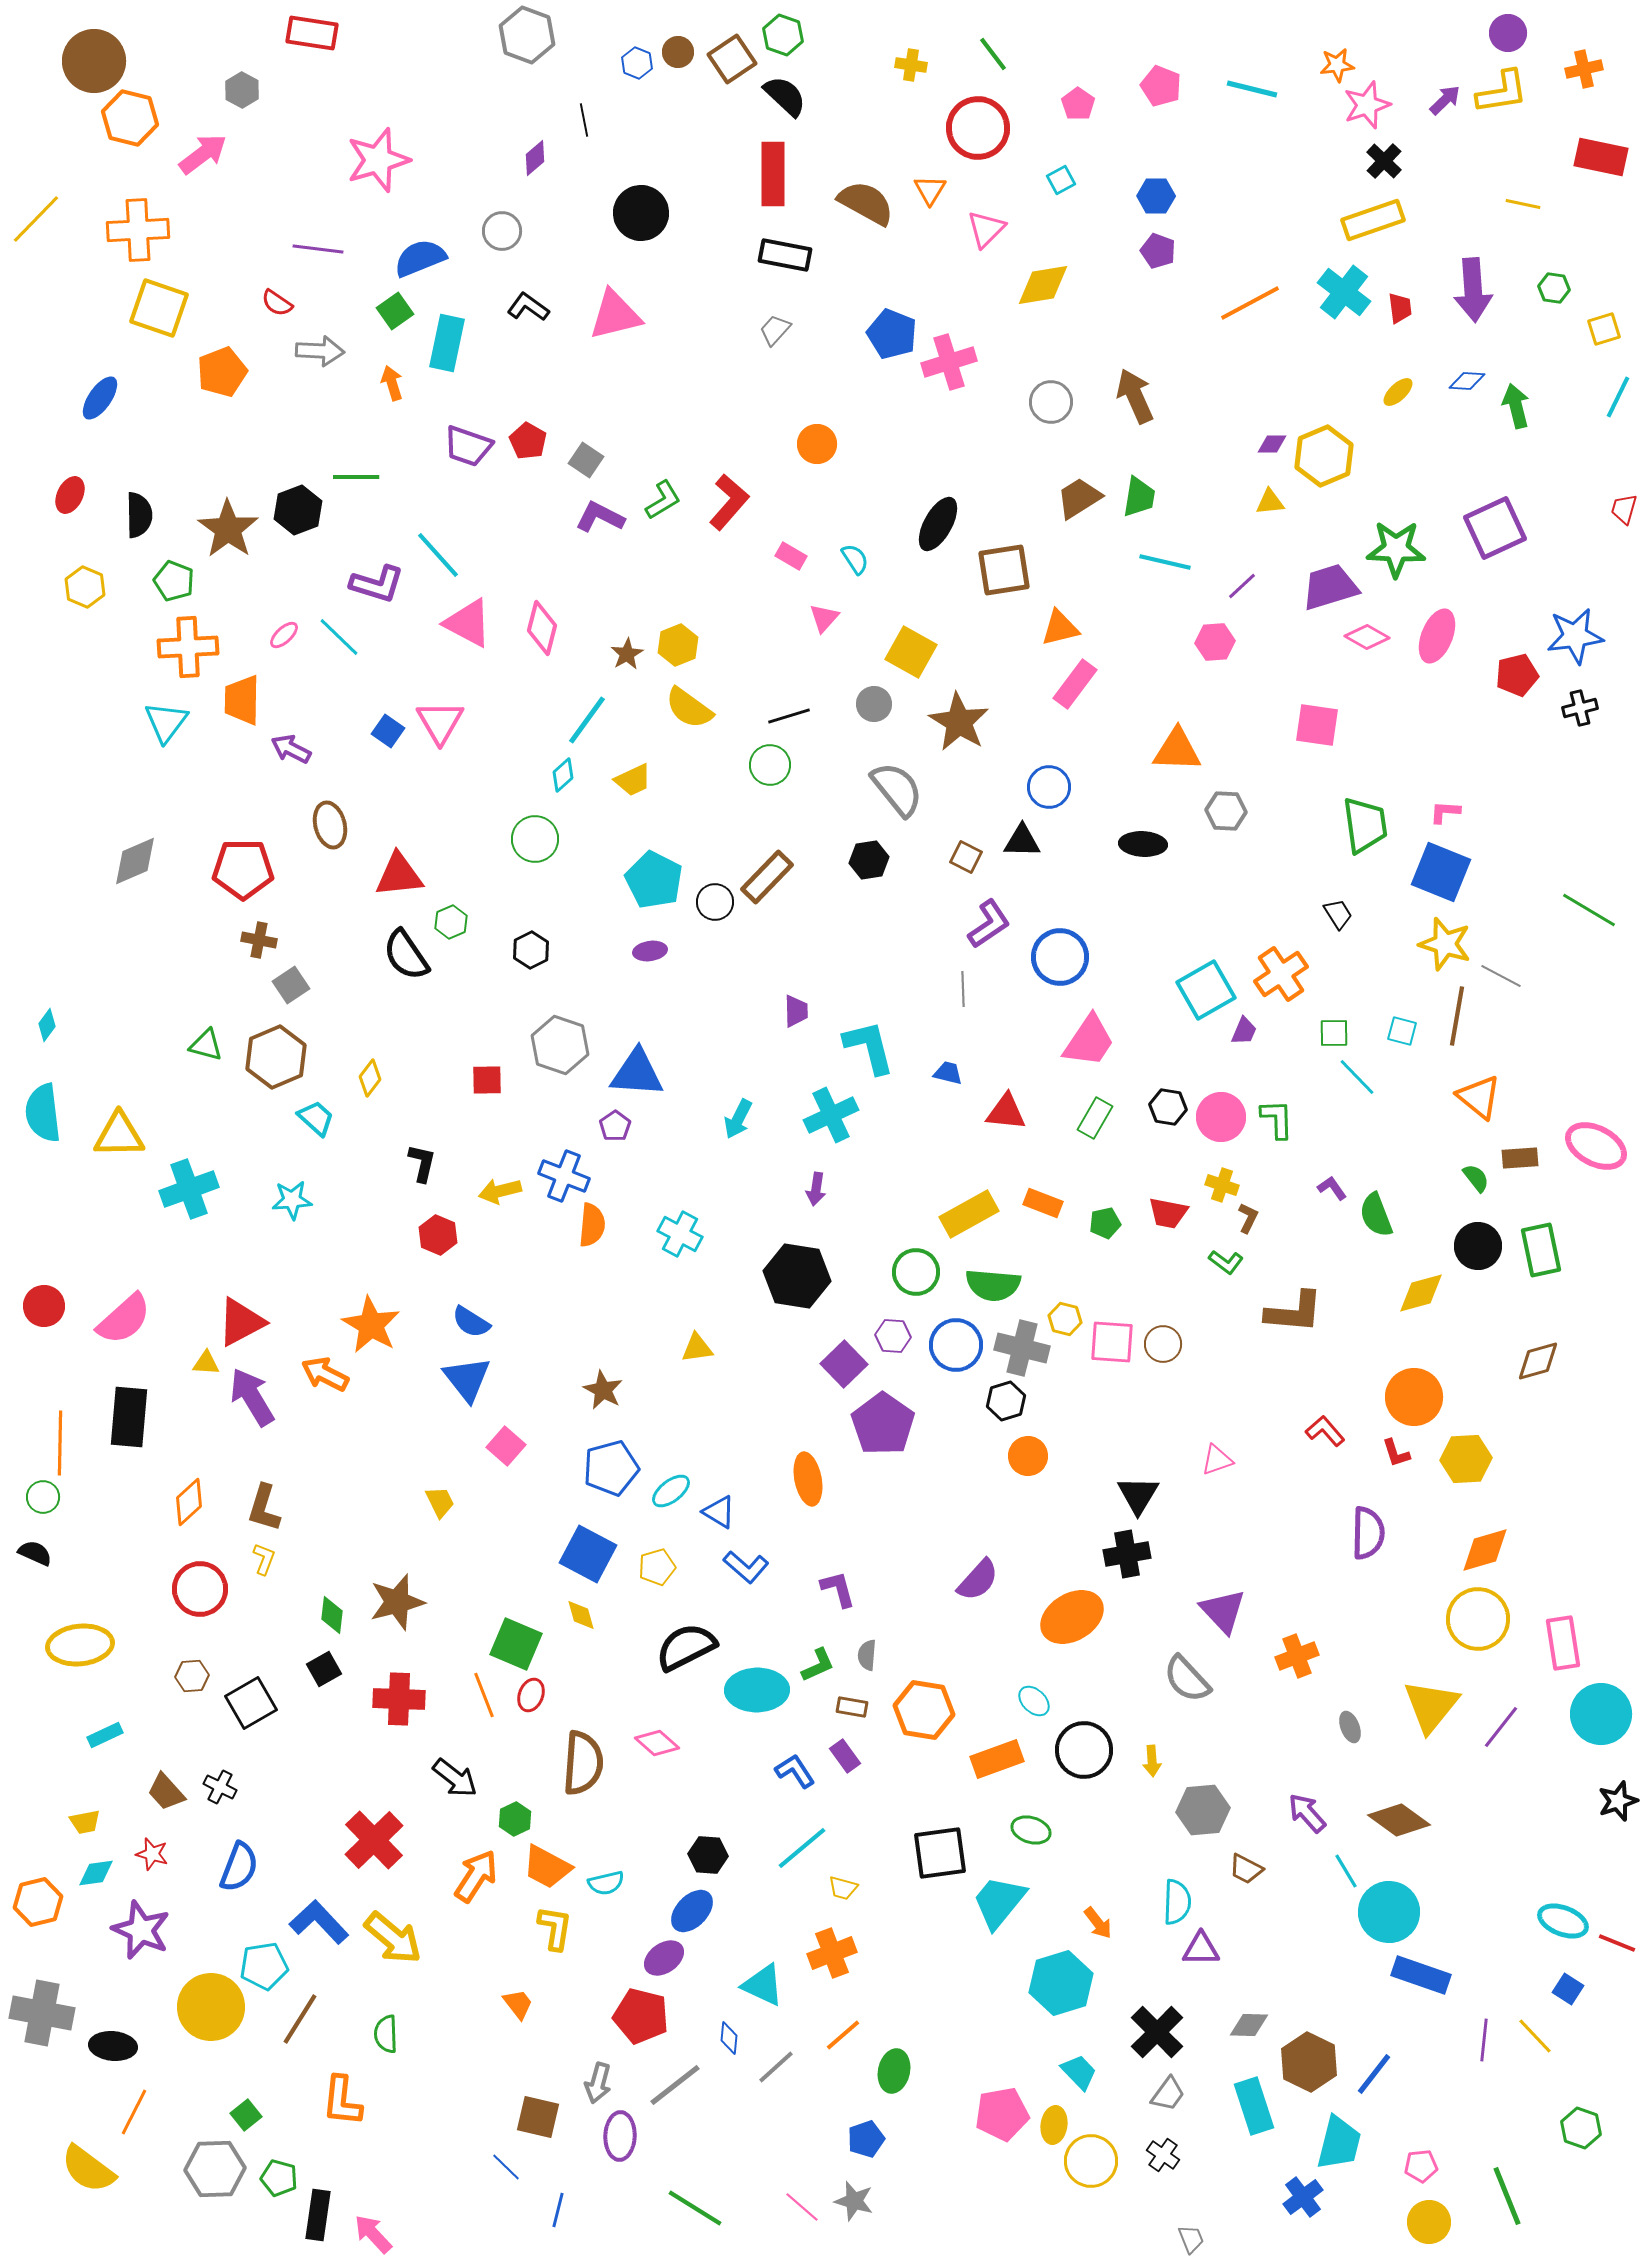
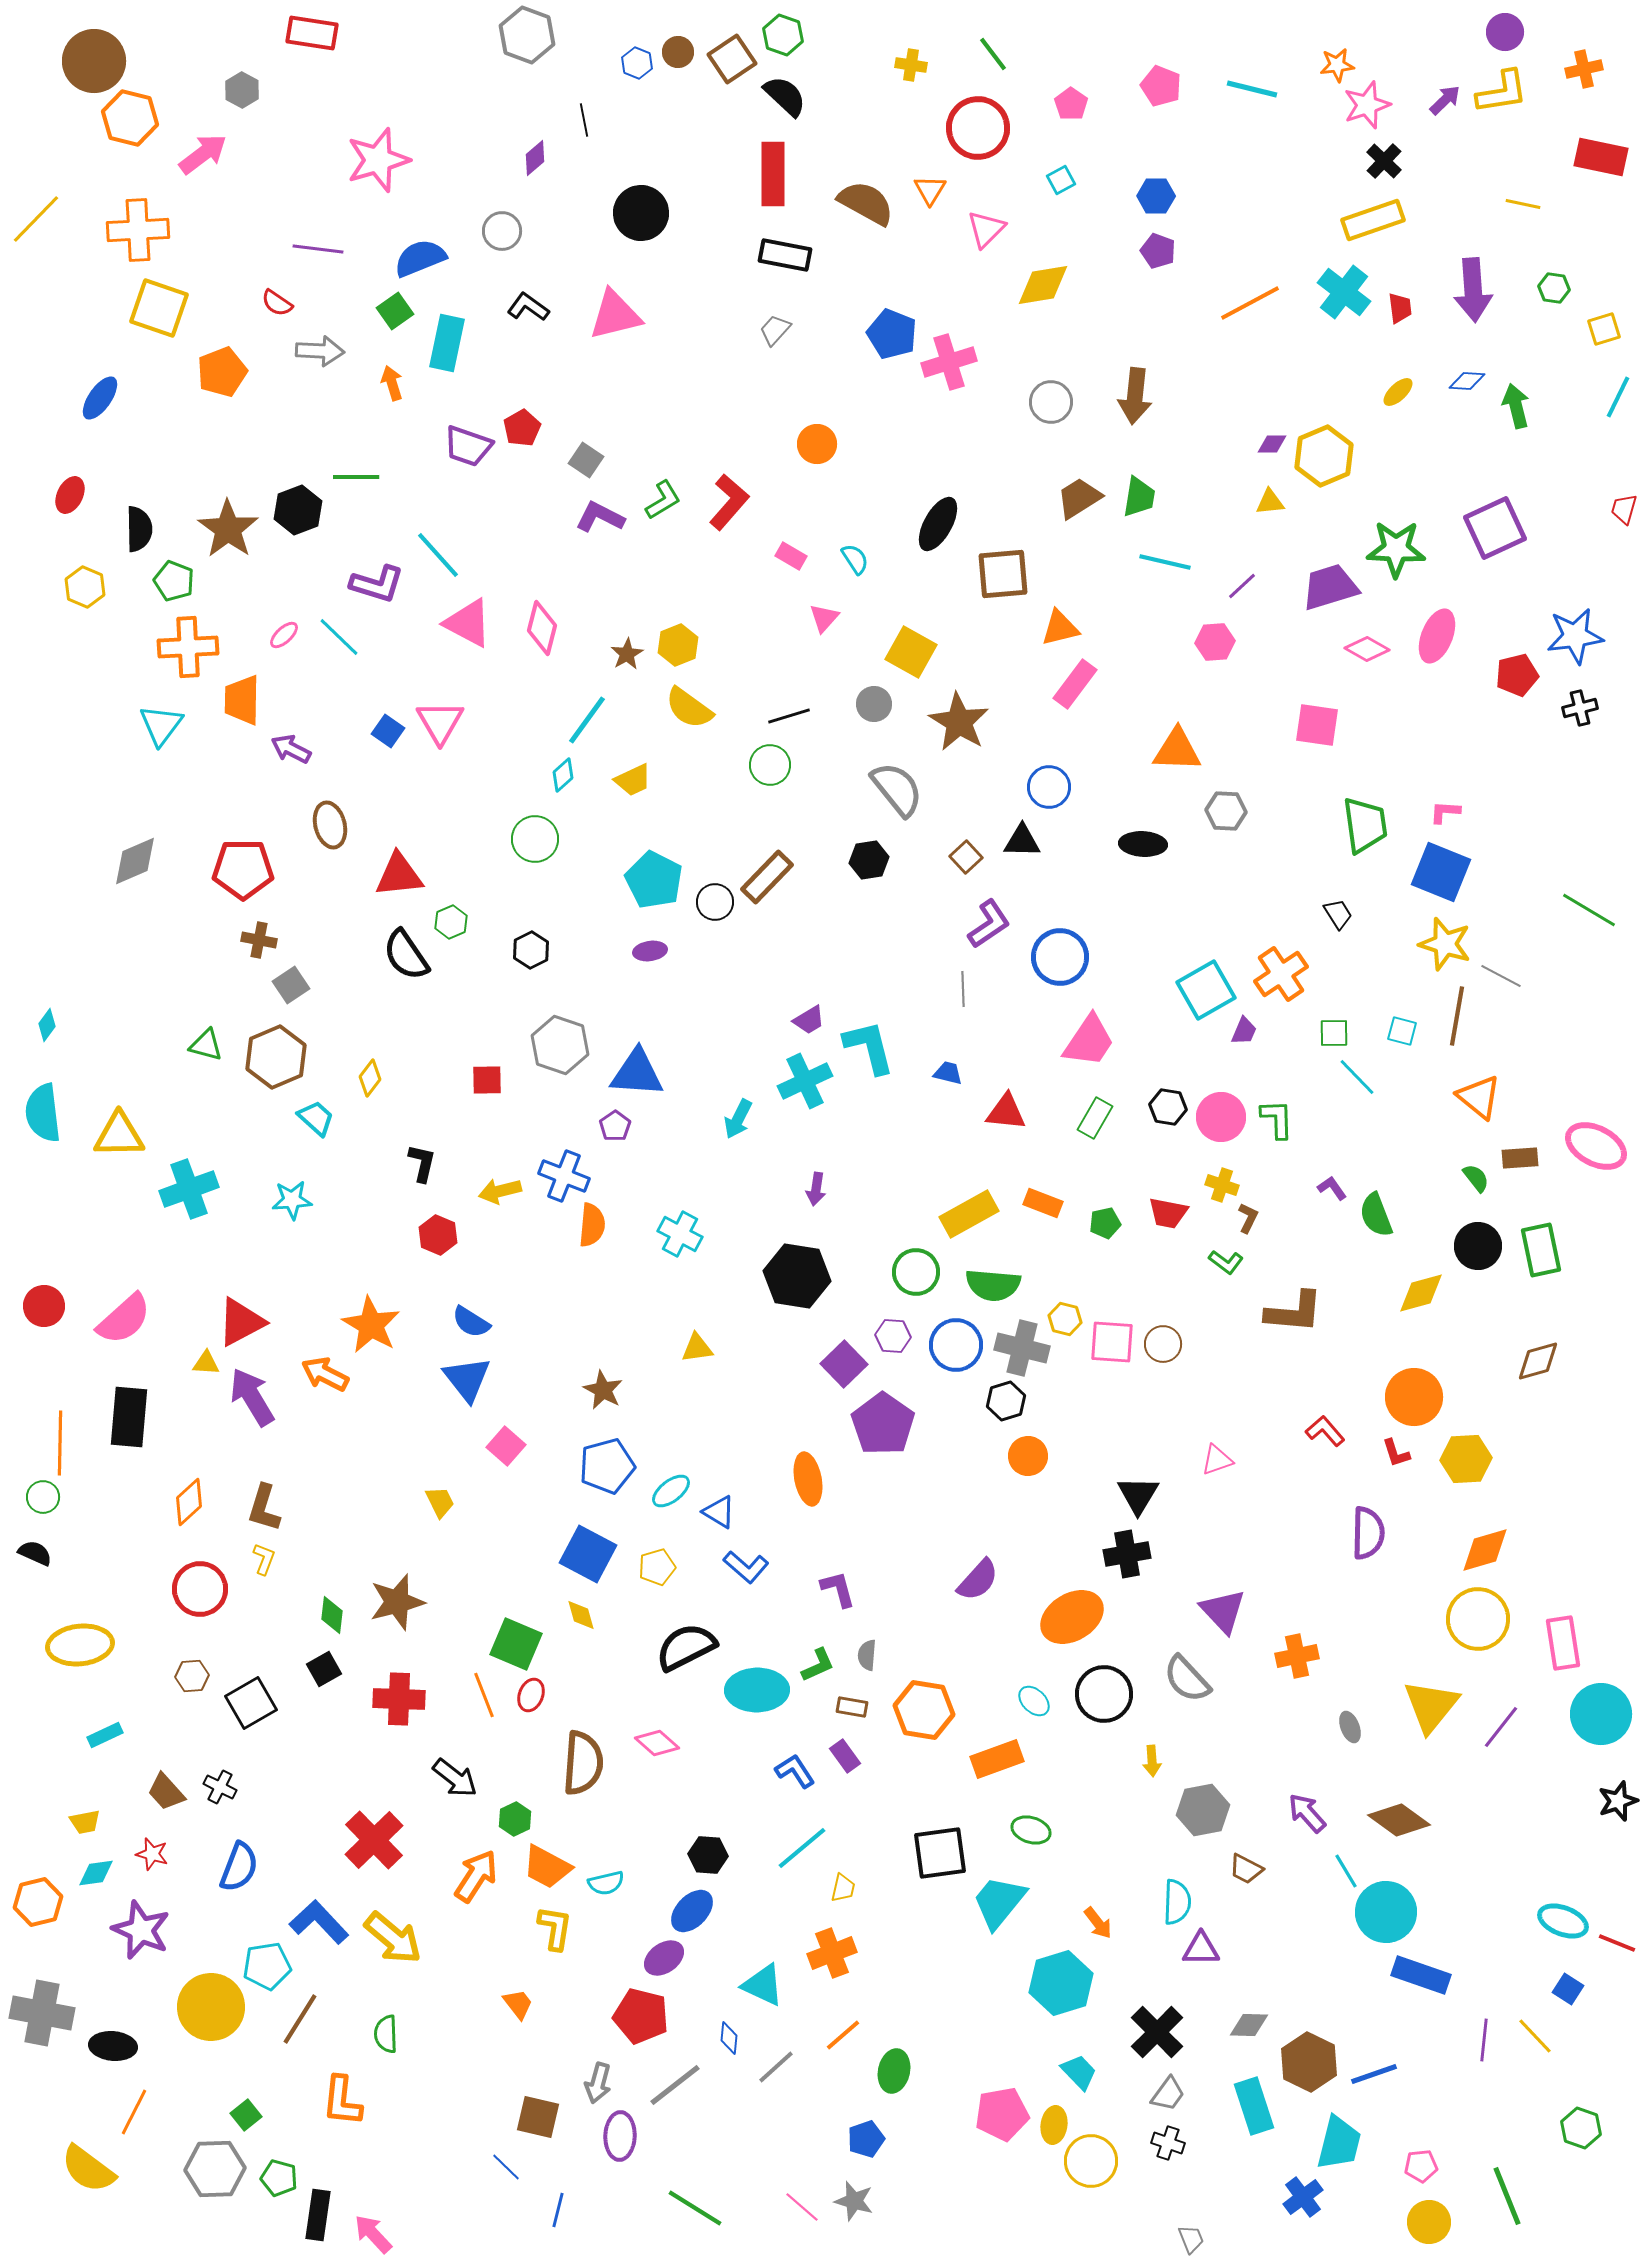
purple circle at (1508, 33): moved 3 px left, 1 px up
pink pentagon at (1078, 104): moved 7 px left
brown arrow at (1135, 396): rotated 150 degrees counterclockwise
red pentagon at (528, 441): moved 6 px left, 13 px up; rotated 12 degrees clockwise
black semicircle at (139, 515): moved 14 px down
brown square at (1004, 570): moved 1 px left, 4 px down; rotated 4 degrees clockwise
pink diamond at (1367, 637): moved 12 px down
cyan triangle at (166, 722): moved 5 px left, 3 px down
brown square at (966, 857): rotated 20 degrees clockwise
purple trapezoid at (796, 1011): moved 13 px right, 9 px down; rotated 60 degrees clockwise
cyan cross at (831, 1115): moved 26 px left, 34 px up
blue pentagon at (611, 1468): moved 4 px left, 2 px up
orange cross at (1297, 1656): rotated 9 degrees clockwise
black circle at (1084, 1750): moved 20 px right, 56 px up
gray hexagon at (1203, 1810): rotated 6 degrees counterclockwise
yellow trapezoid at (843, 1888): rotated 92 degrees counterclockwise
cyan circle at (1389, 1912): moved 3 px left
cyan pentagon at (264, 1966): moved 3 px right
blue line at (1374, 2074): rotated 33 degrees clockwise
black cross at (1163, 2155): moved 5 px right, 12 px up; rotated 16 degrees counterclockwise
